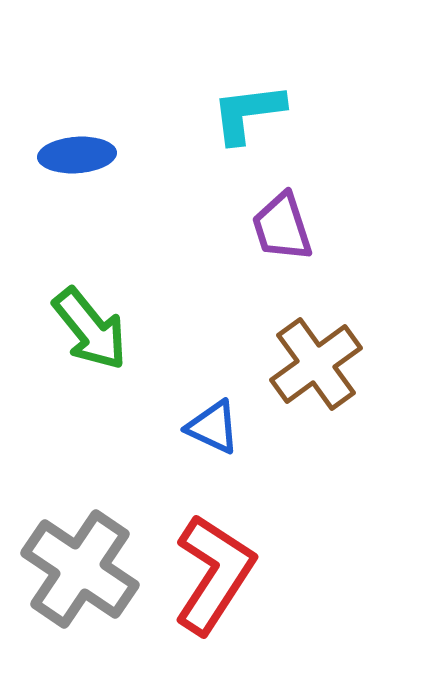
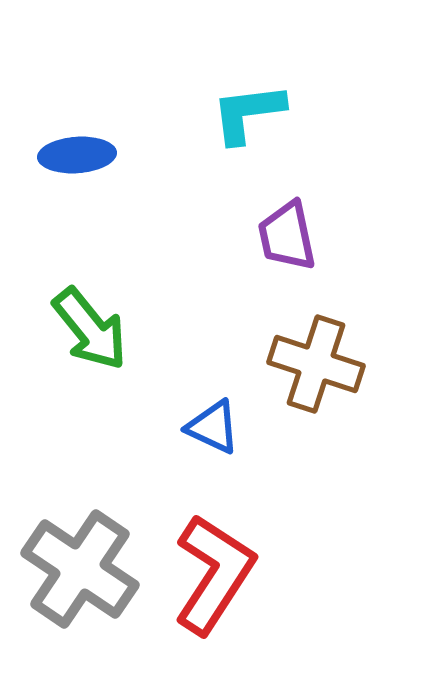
purple trapezoid: moved 5 px right, 9 px down; rotated 6 degrees clockwise
brown cross: rotated 36 degrees counterclockwise
